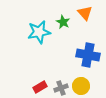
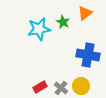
orange triangle: rotated 35 degrees clockwise
cyan star: moved 3 px up
gray cross: rotated 32 degrees counterclockwise
